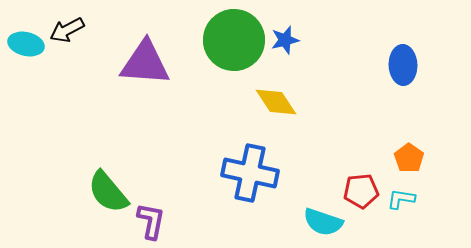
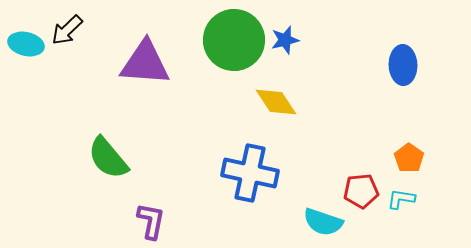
black arrow: rotated 16 degrees counterclockwise
green semicircle: moved 34 px up
